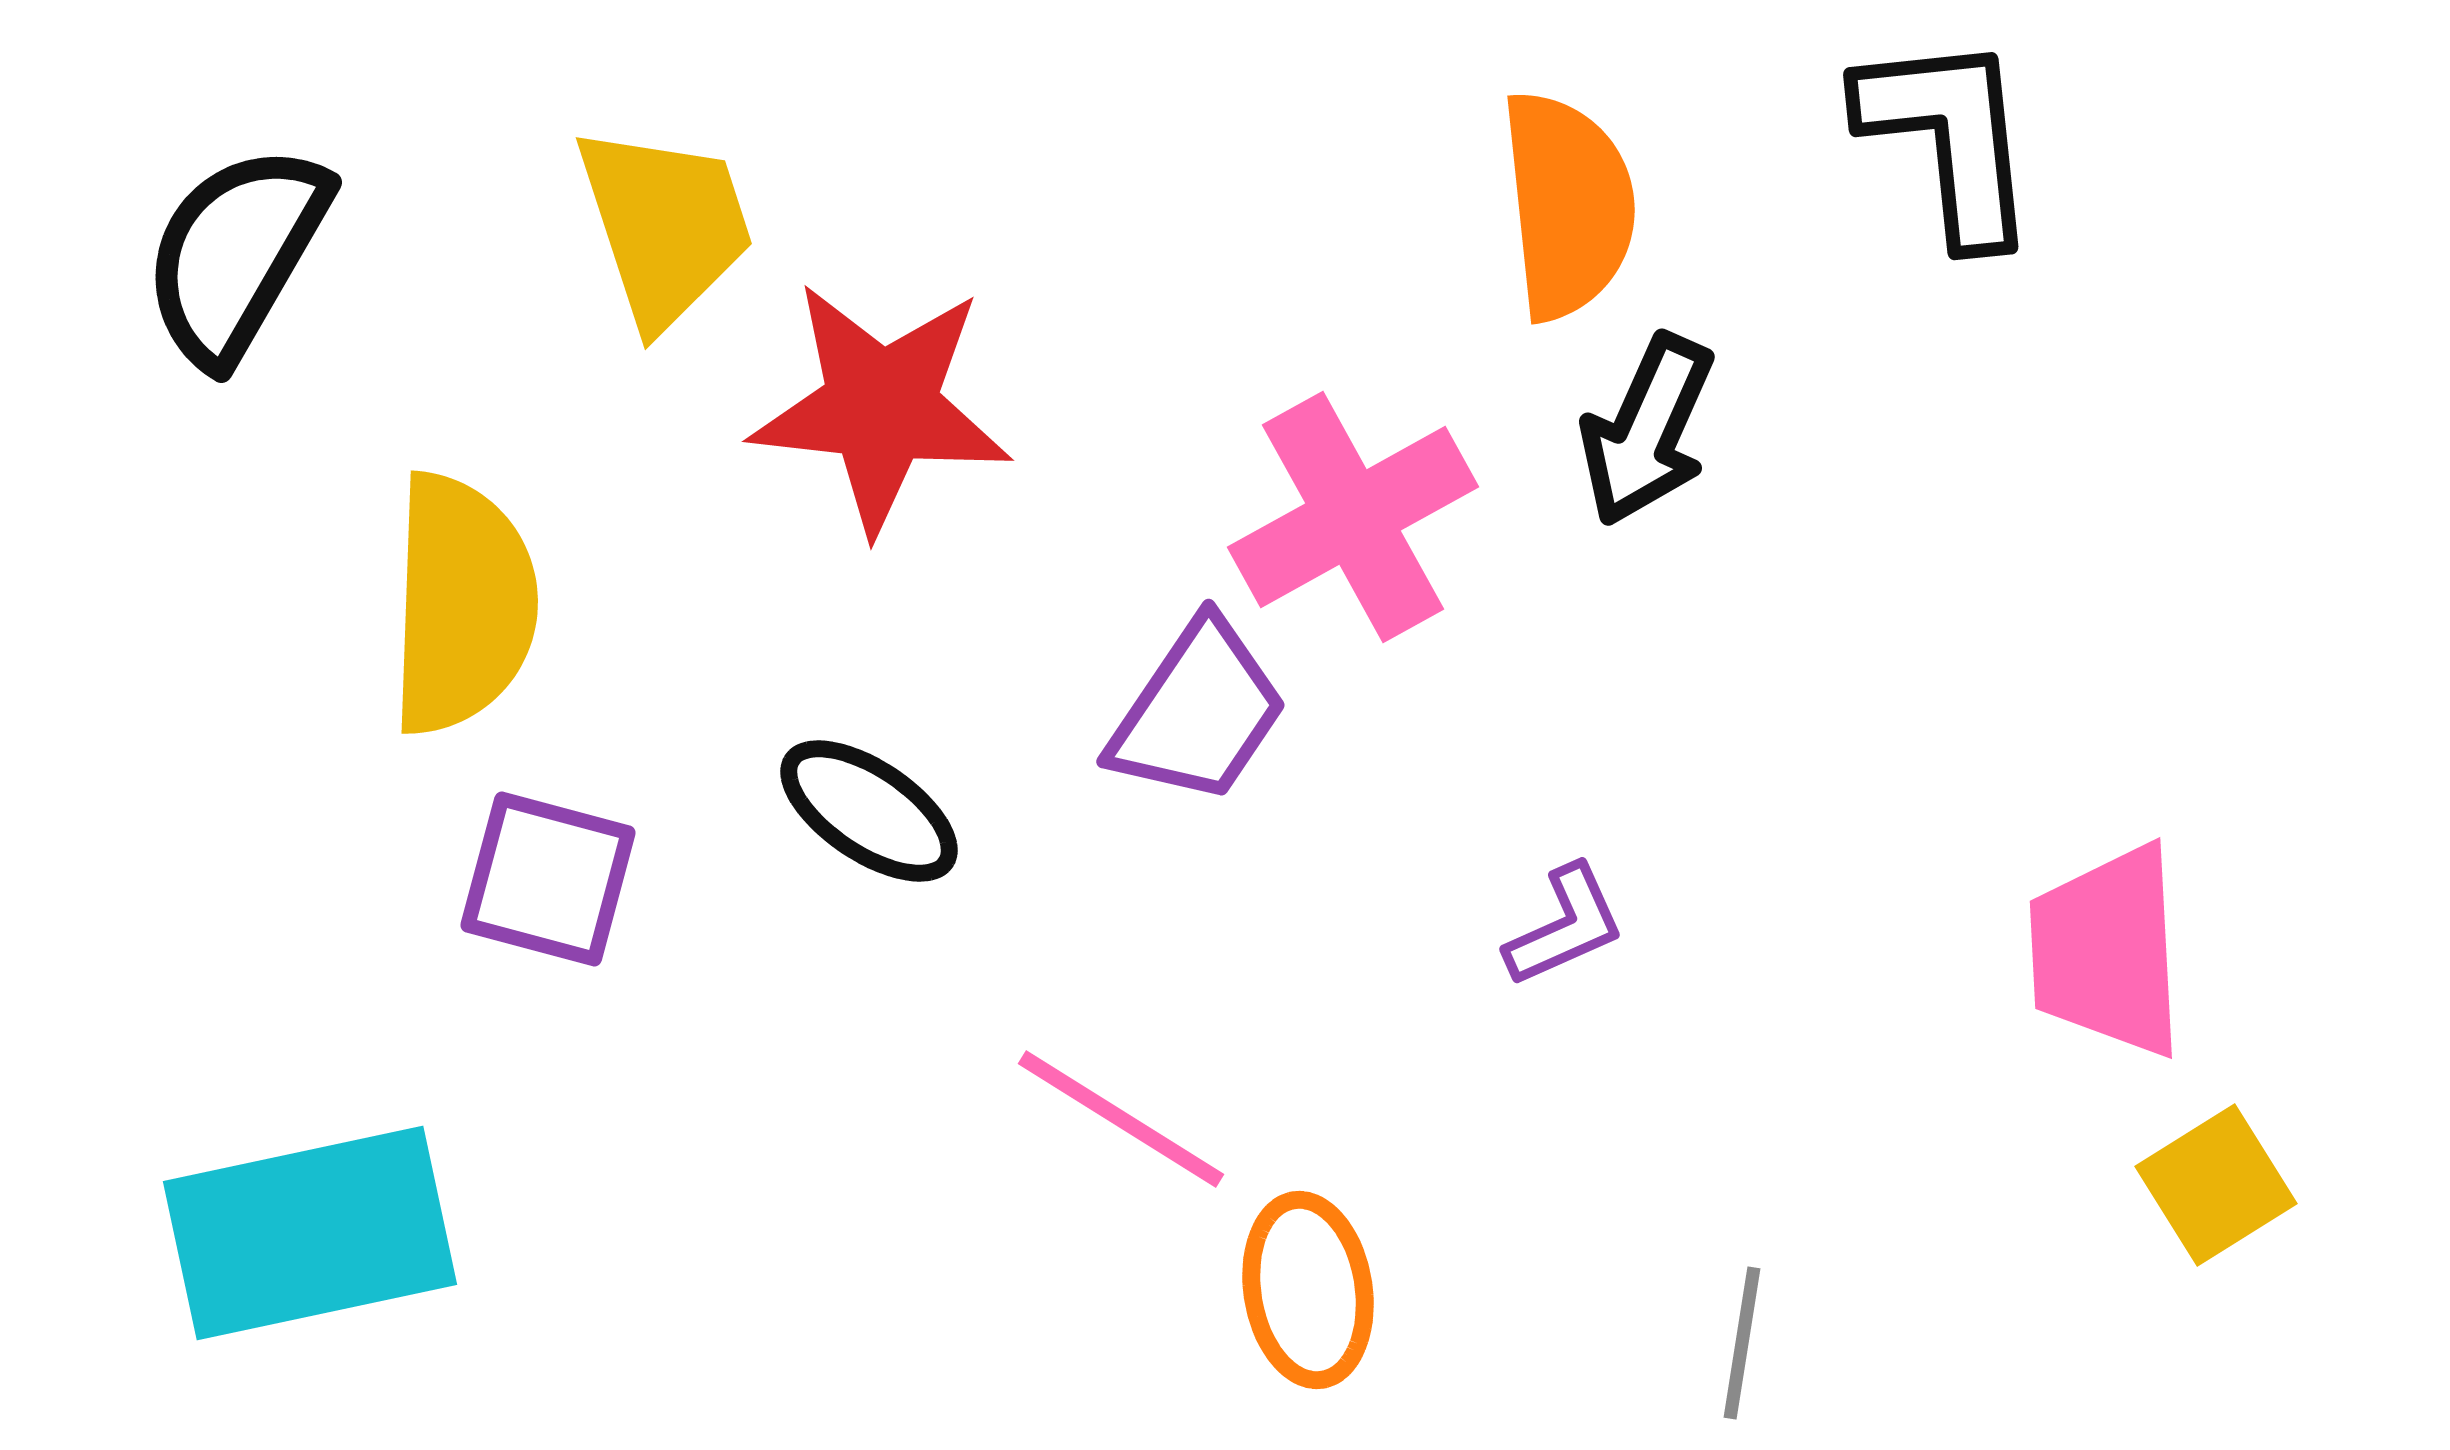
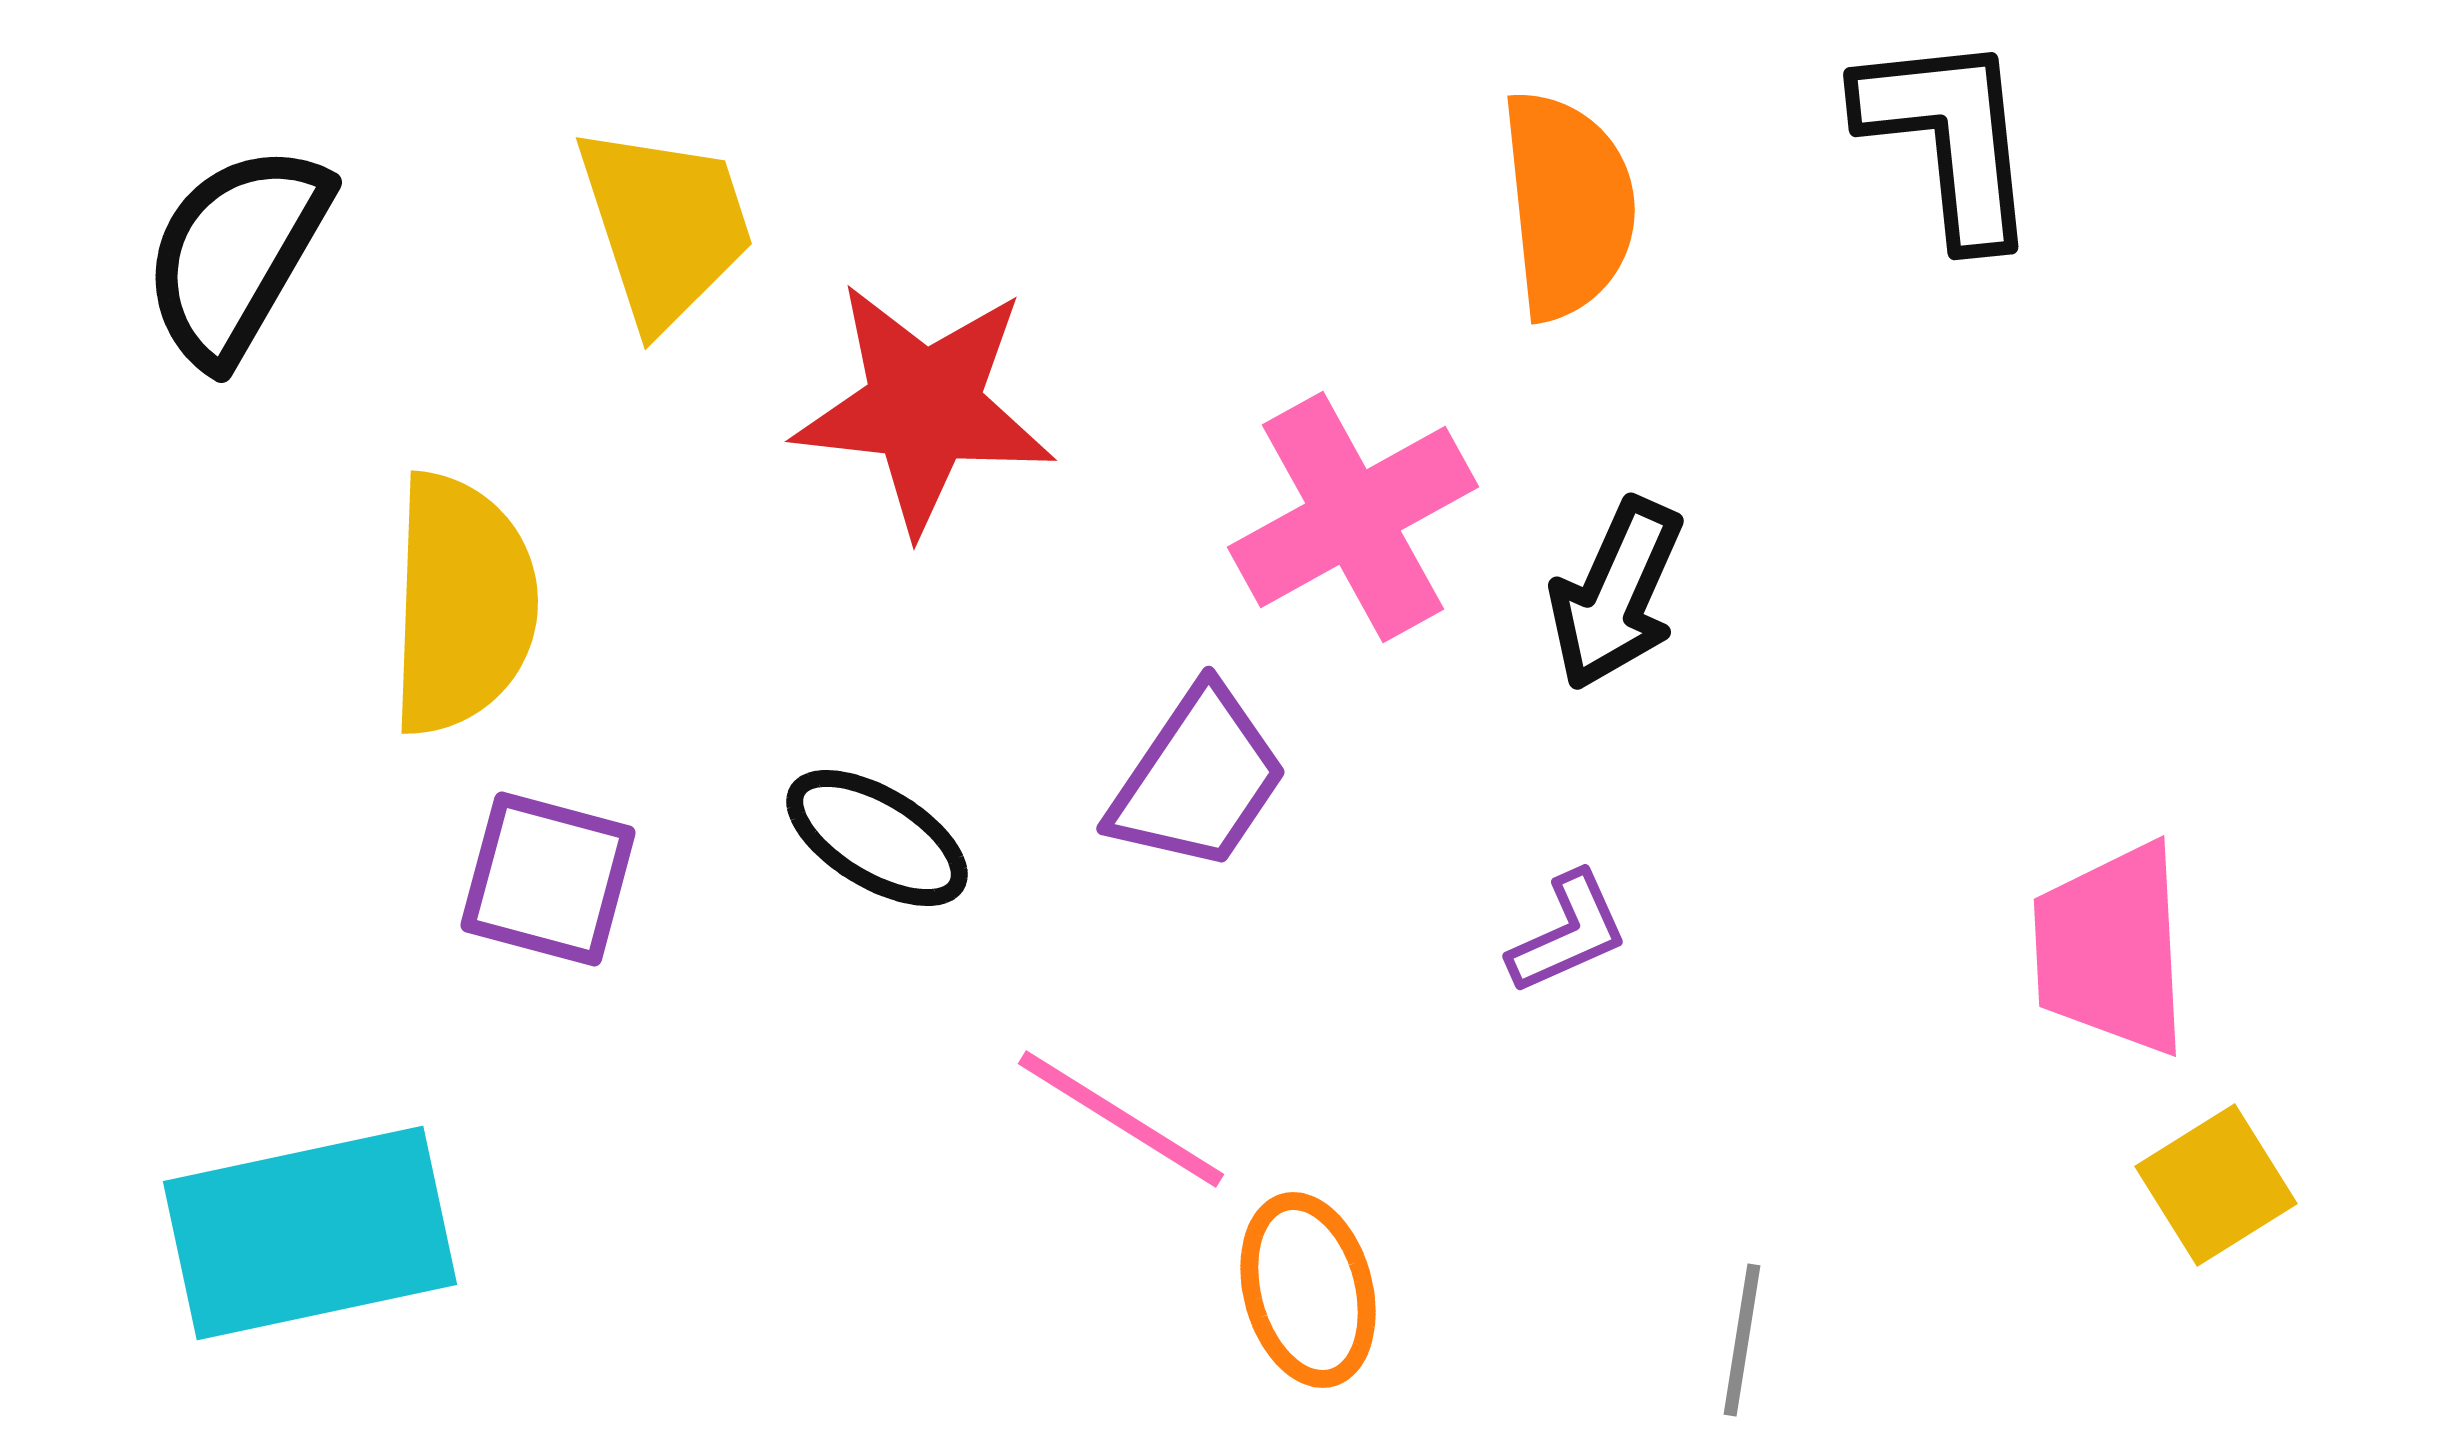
red star: moved 43 px right
black arrow: moved 31 px left, 164 px down
purple trapezoid: moved 67 px down
black ellipse: moved 8 px right, 27 px down; rotated 3 degrees counterclockwise
purple L-shape: moved 3 px right, 7 px down
pink trapezoid: moved 4 px right, 2 px up
orange ellipse: rotated 6 degrees counterclockwise
gray line: moved 3 px up
